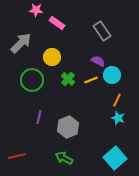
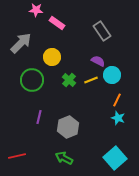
green cross: moved 1 px right, 1 px down
